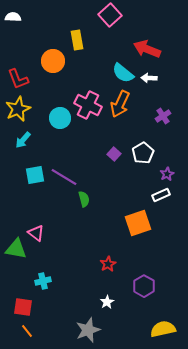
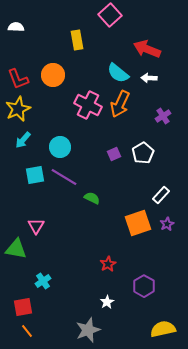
white semicircle: moved 3 px right, 10 px down
orange circle: moved 14 px down
cyan semicircle: moved 5 px left
cyan circle: moved 29 px down
purple square: rotated 24 degrees clockwise
purple star: moved 50 px down
white rectangle: rotated 24 degrees counterclockwise
green semicircle: moved 8 px right, 1 px up; rotated 49 degrees counterclockwise
pink triangle: moved 7 px up; rotated 24 degrees clockwise
cyan cross: rotated 21 degrees counterclockwise
red square: rotated 18 degrees counterclockwise
